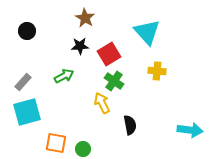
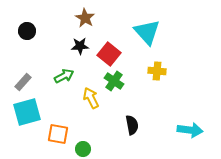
red square: rotated 20 degrees counterclockwise
yellow arrow: moved 11 px left, 5 px up
black semicircle: moved 2 px right
orange square: moved 2 px right, 9 px up
